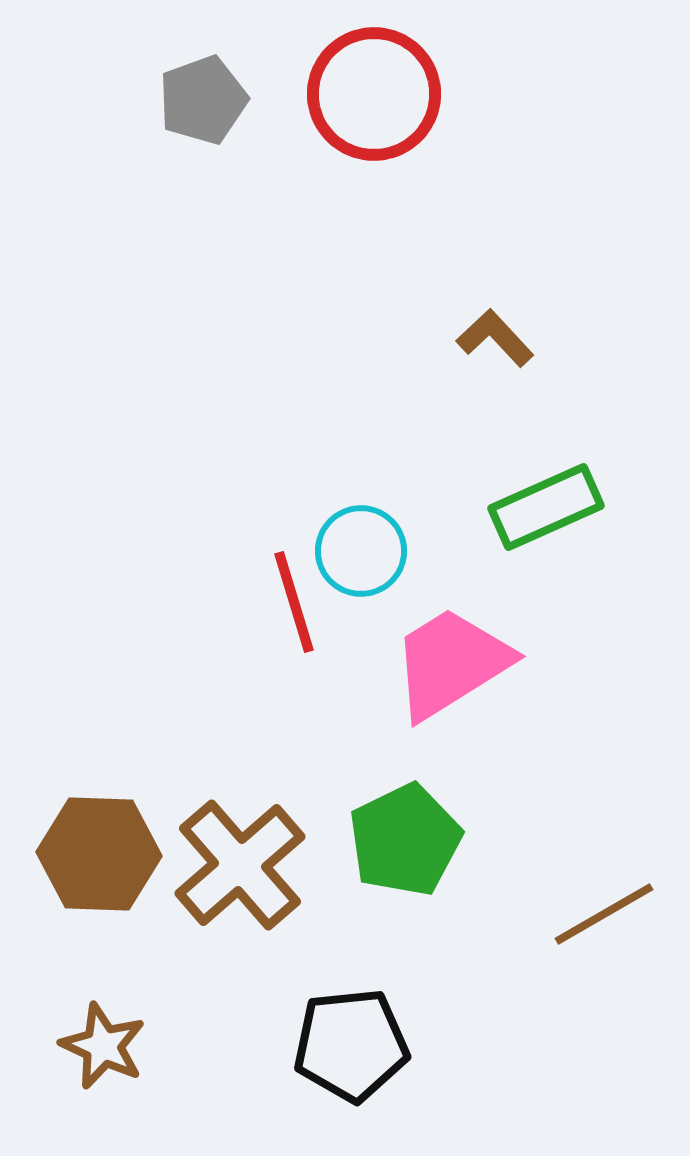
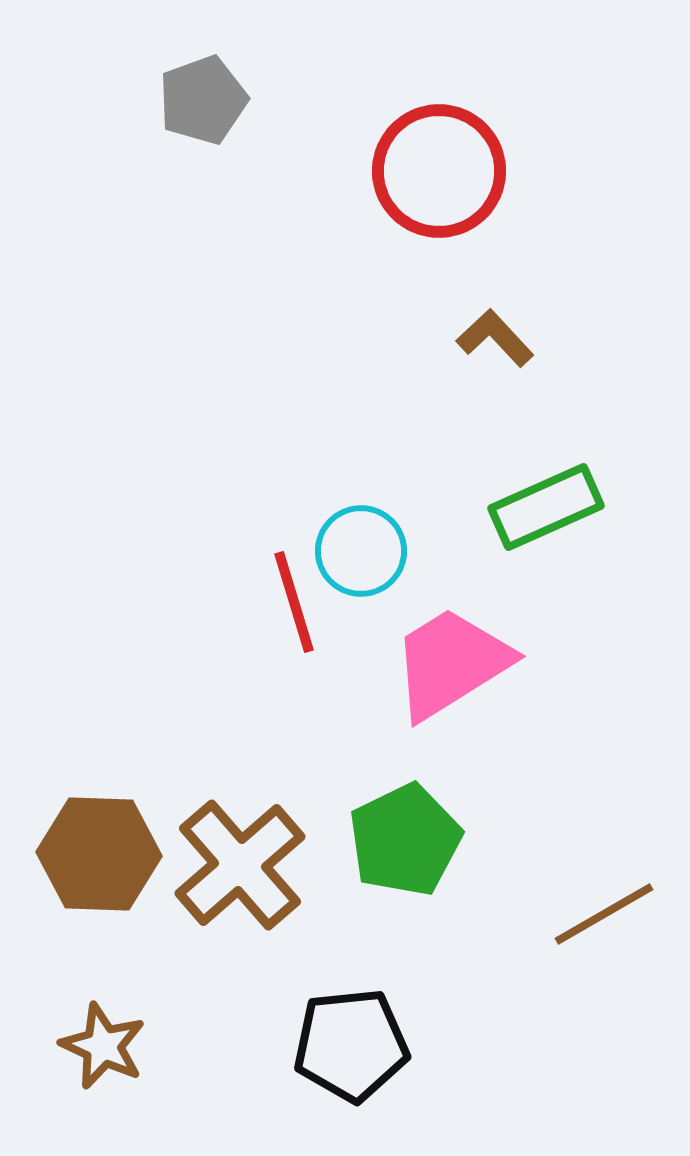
red circle: moved 65 px right, 77 px down
